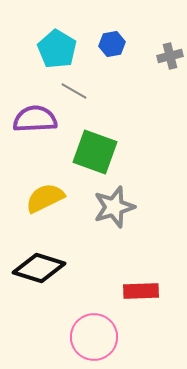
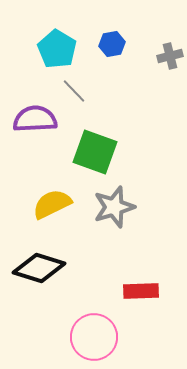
gray line: rotated 16 degrees clockwise
yellow semicircle: moved 7 px right, 6 px down
